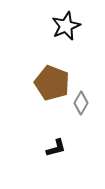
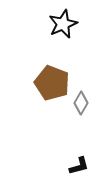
black star: moved 3 px left, 2 px up
black L-shape: moved 23 px right, 18 px down
